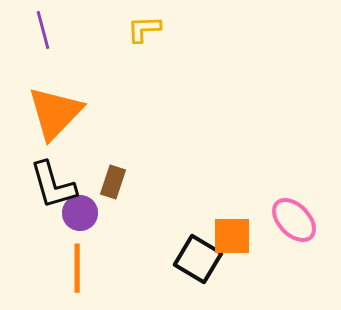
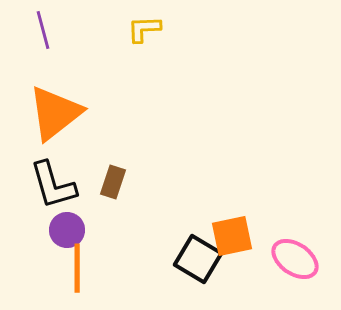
orange triangle: rotated 8 degrees clockwise
purple circle: moved 13 px left, 17 px down
pink ellipse: moved 1 px right, 39 px down; rotated 12 degrees counterclockwise
orange square: rotated 12 degrees counterclockwise
